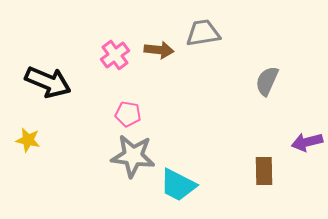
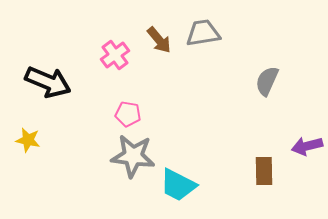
brown arrow: moved 10 px up; rotated 44 degrees clockwise
purple arrow: moved 4 px down
